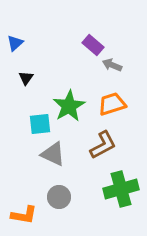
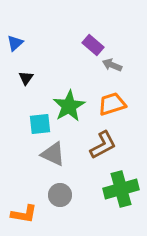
gray circle: moved 1 px right, 2 px up
orange L-shape: moved 1 px up
